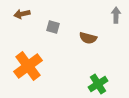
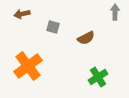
gray arrow: moved 1 px left, 3 px up
brown semicircle: moved 2 px left; rotated 42 degrees counterclockwise
green cross: moved 7 px up
